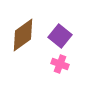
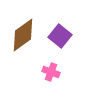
pink cross: moved 9 px left, 8 px down
